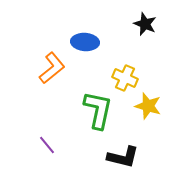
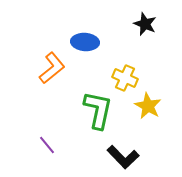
yellow star: rotated 12 degrees clockwise
black L-shape: rotated 32 degrees clockwise
